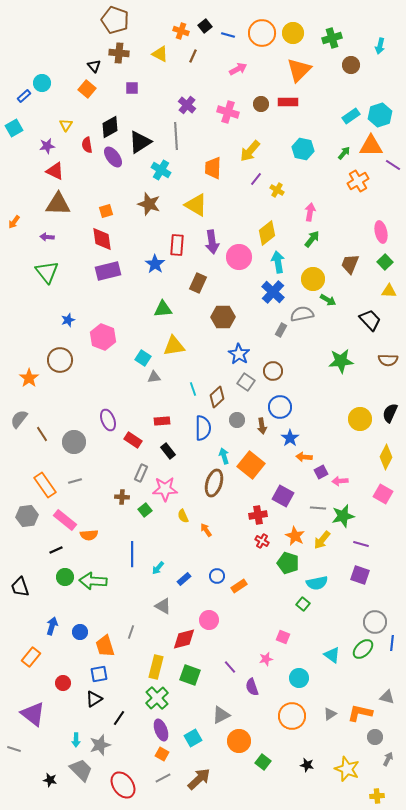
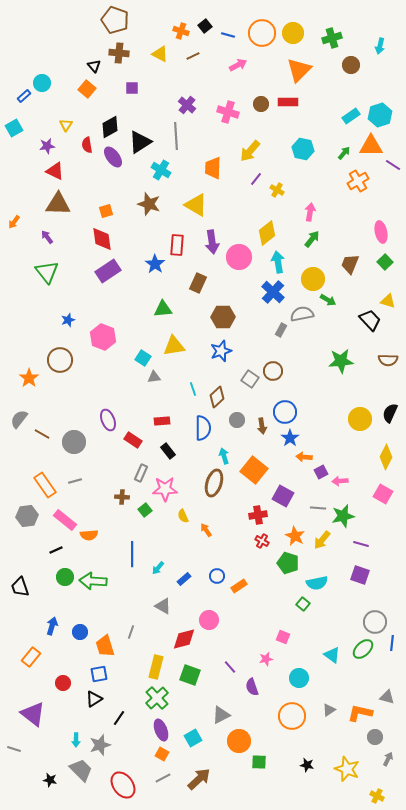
brown line at (193, 56): rotated 40 degrees clockwise
pink arrow at (238, 69): moved 4 px up
purple arrow at (47, 237): rotated 48 degrees clockwise
purple rectangle at (108, 271): rotated 20 degrees counterclockwise
yellow triangle at (389, 291): moved 1 px left, 10 px down; rotated 14 degrees clockwise
blue star at (239, 354): moved 18 px left, 3 px up; rotated 20 degrees clockwise
gray square at (246, 382): moved 4 px right, 3 px up
blue circle at (280, 407): moved 5 px right, 5 px down
brown line at (42, 434): rotated 28 degrees counterclockwise
orange square at (251, 465): moved 3 px right, 5 px down
gray triangle at (330, 714): moved 1 px left, 4 px up
green square at (263, 762): moved 4 px left; rotated 35 degrees counterclockwise
yellow cross at (377, 796): rotated 32 degrees clockwise
